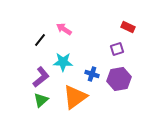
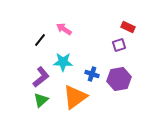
purple square: moved 2 px right, 4 px up
